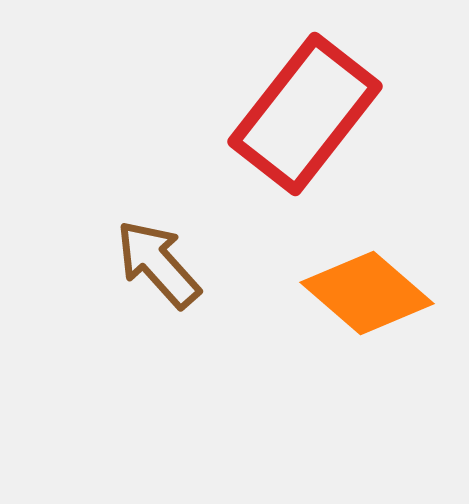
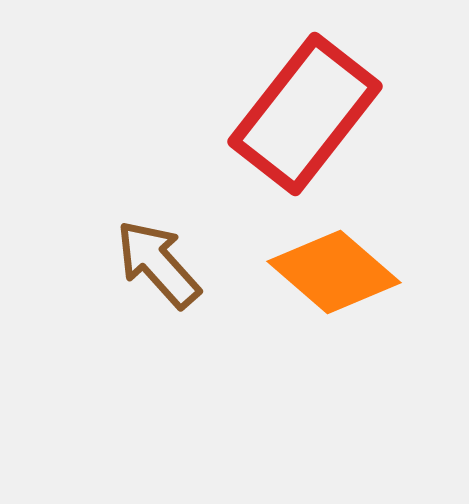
orange diamond: moved 33 px left, 21 px up
